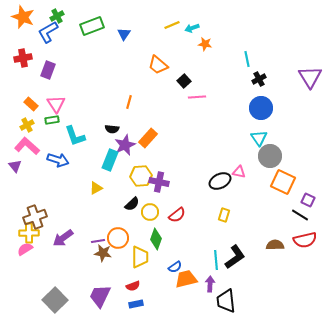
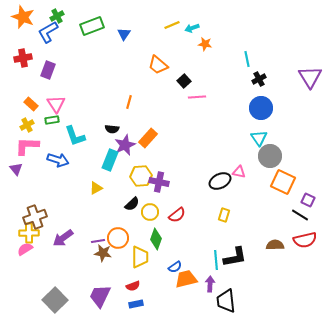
pink L-shape at (27, 146): rotated 40 degrees counterclockwise
purple triangle at (15, 166): moved 1 px right, 3 px down
black L-shape at (235, 257): rotated 25 degrees clockwise
